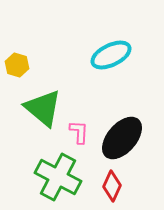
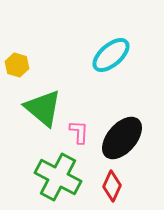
cyan ellipse: rotated 15 degrees counterclockwise
